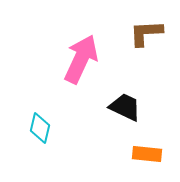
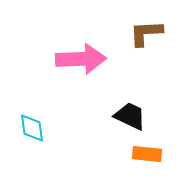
pink arrow: rotated 63 degrees clockwise
black trapezoid: moved 5 px right, 9 px down
cyan diamond: moved 8 px left; rotated 20 degrees counterclockwise
